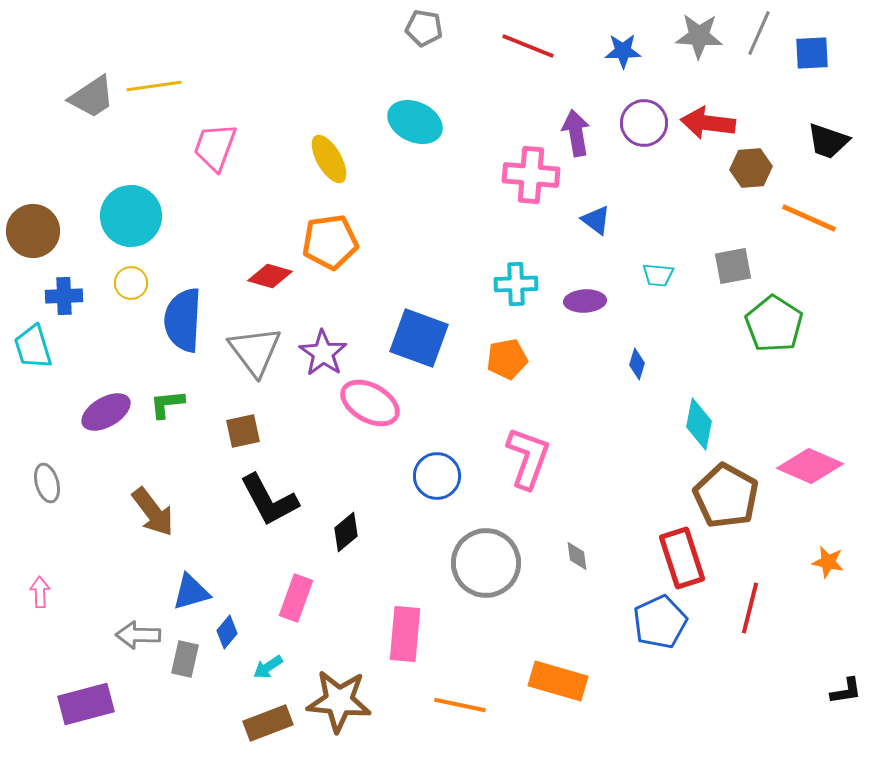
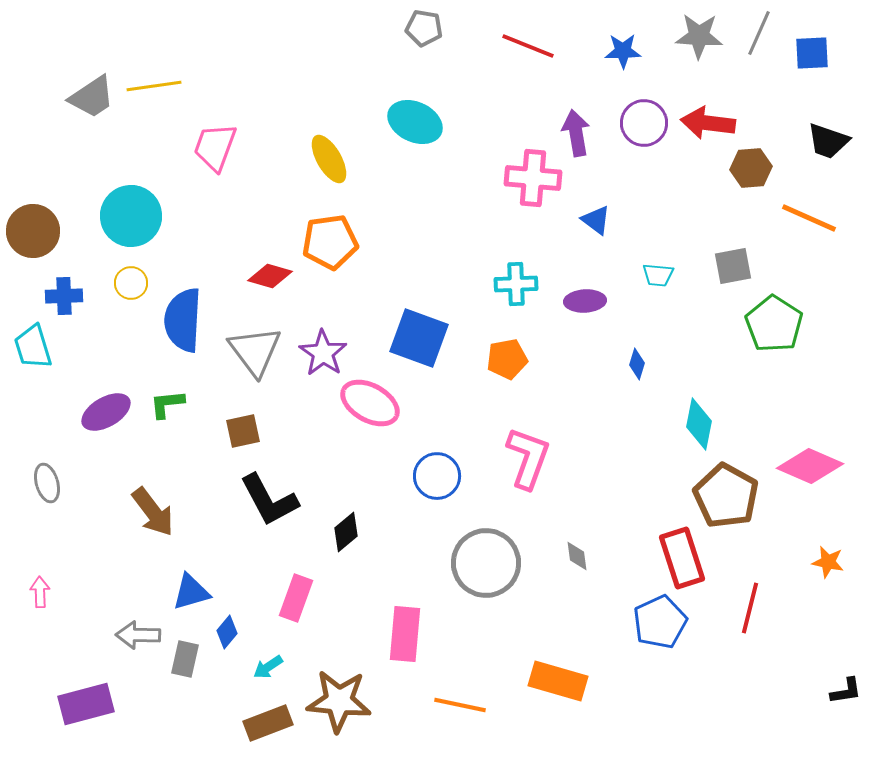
pink cross at (531, 175): moved 2 px right, 3 px down
